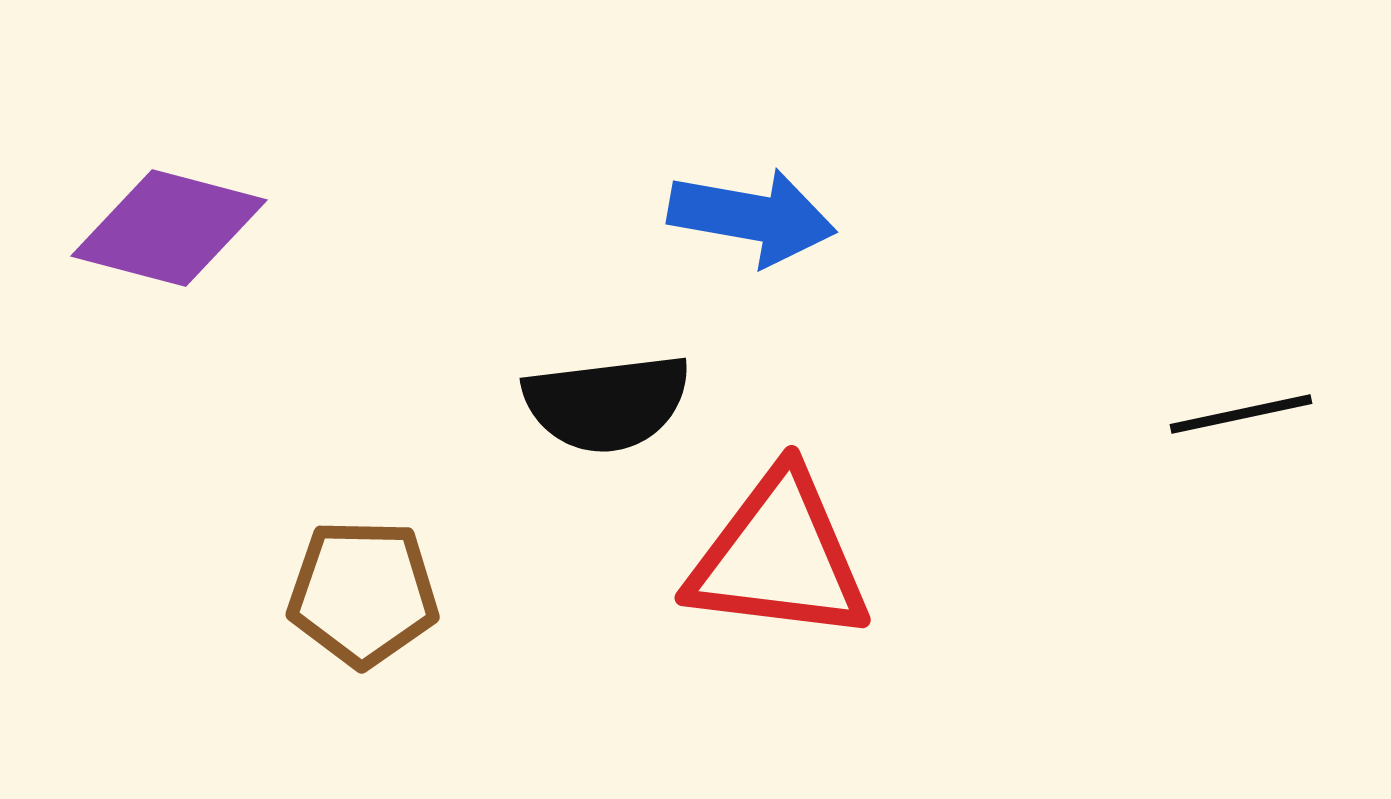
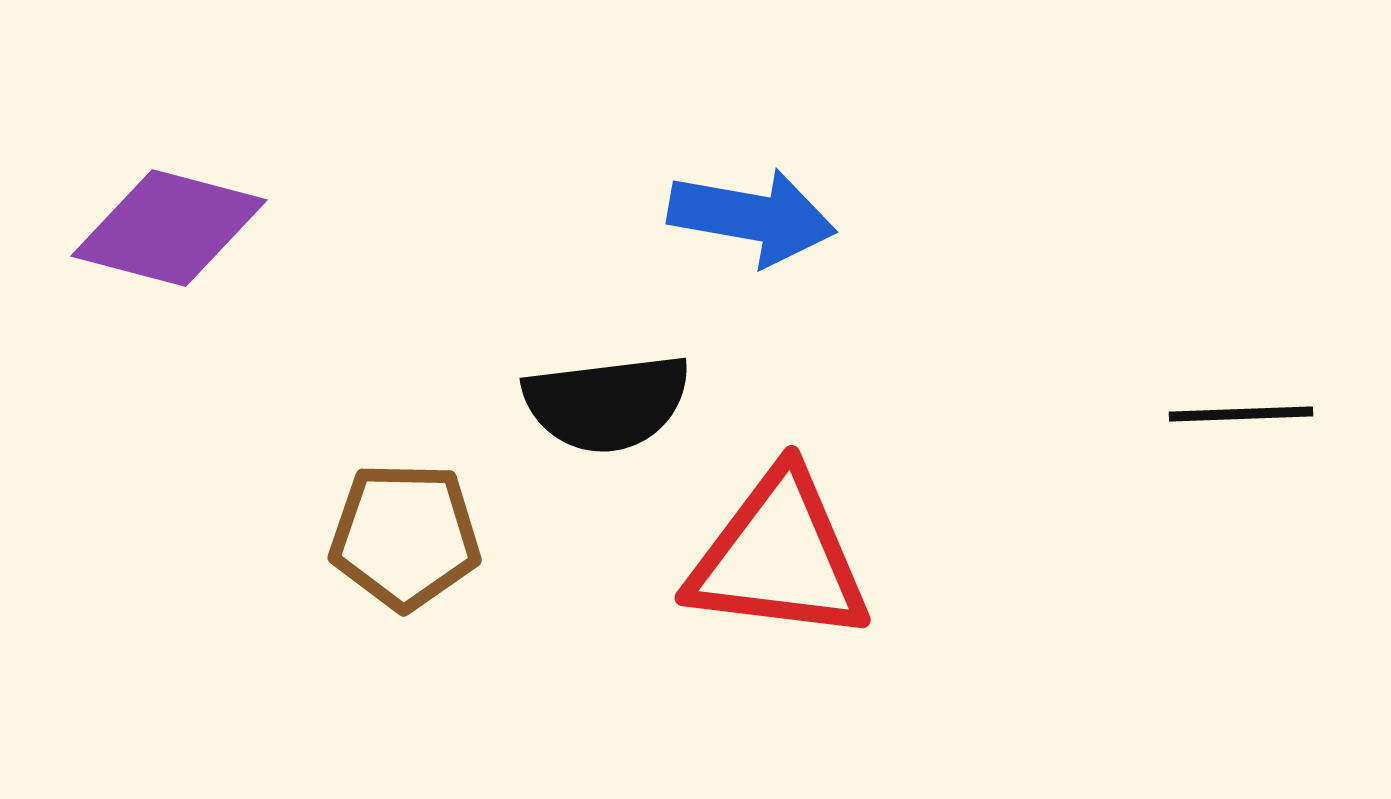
black line: rotated 10 degrees clockwise
brown pentagon: moved 42 px right, 57 px up
